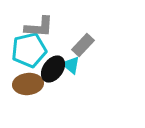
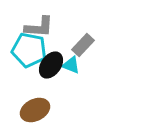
cyan pentagon: rotated 24 degrees clockwise
cyan triangle: rotated 18 degrees counterclockwise
black ellipse: moved 2 px left, 4 px up
brown ellipse: moved 7 px right, 26 px down; rotated 20 degrees counterclockwise
